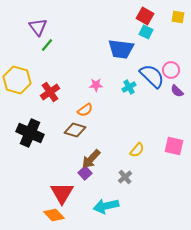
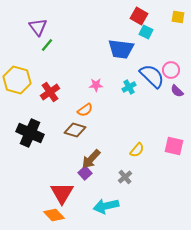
red square: moved 6 px left
